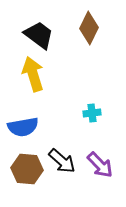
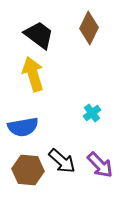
cyan cross: rotated 30 degrees counterclockwise
brown hexagon: moved 1 px right, 1 px down
